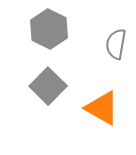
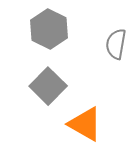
orange triangle: moved 17 px left, 16 px down
